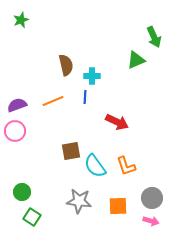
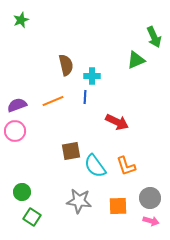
gray circle: moved 2 px left
